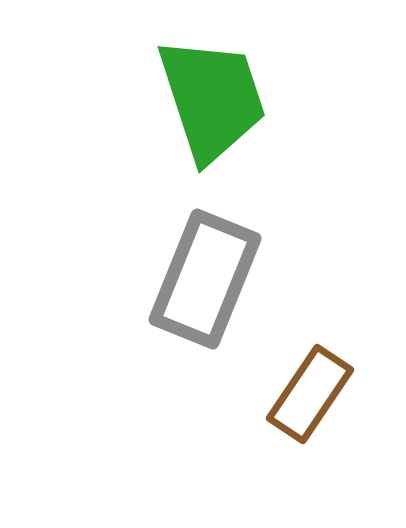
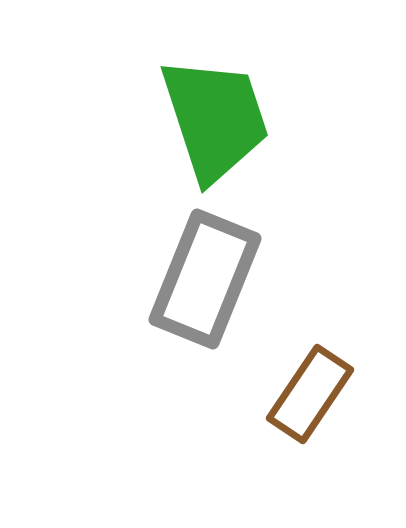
green trapezoid: moved 3 px right, 20 px down
